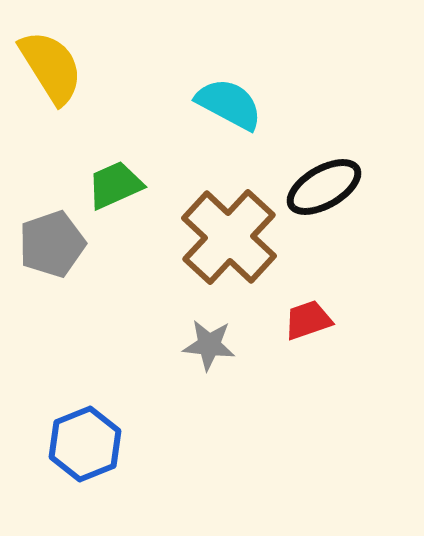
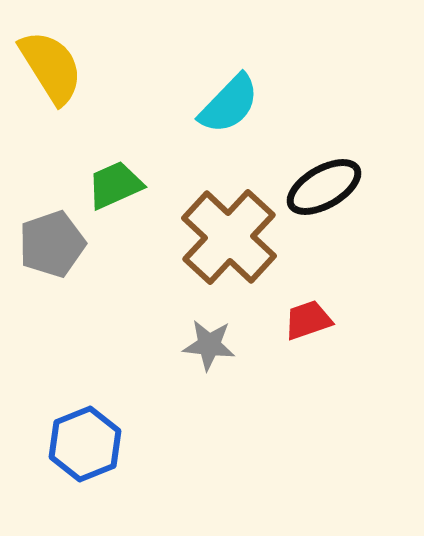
cyan semicircle: rotated 106 degrees clockwise
